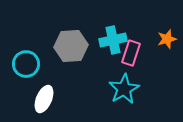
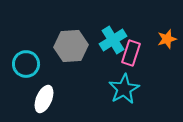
cyan cross: rotated 20 degrees counterclockwise
